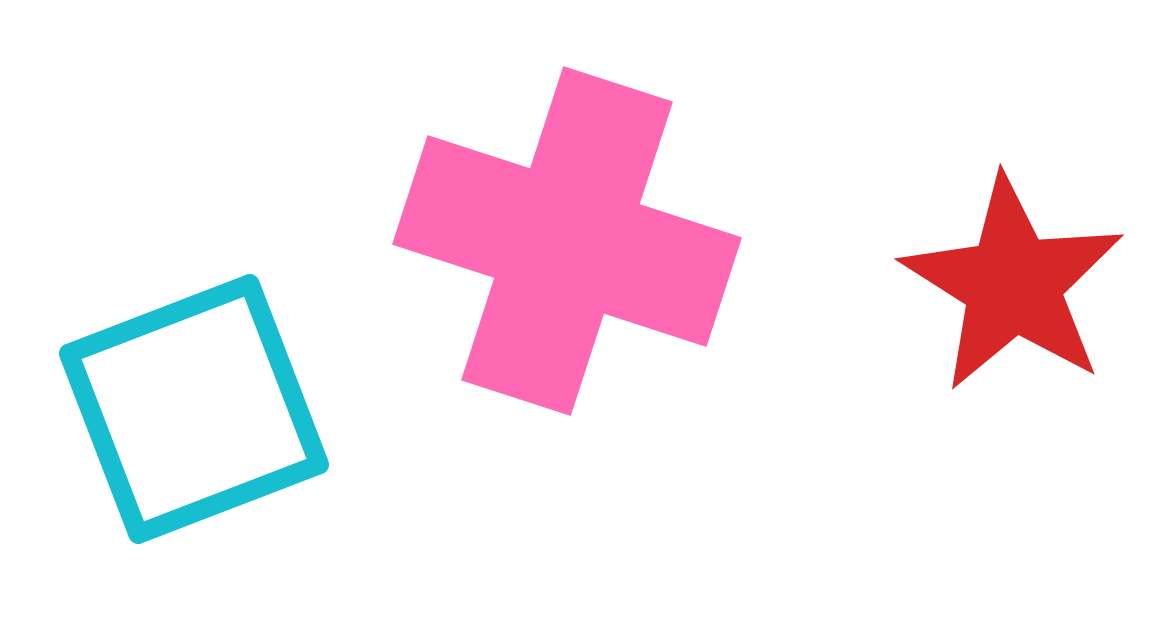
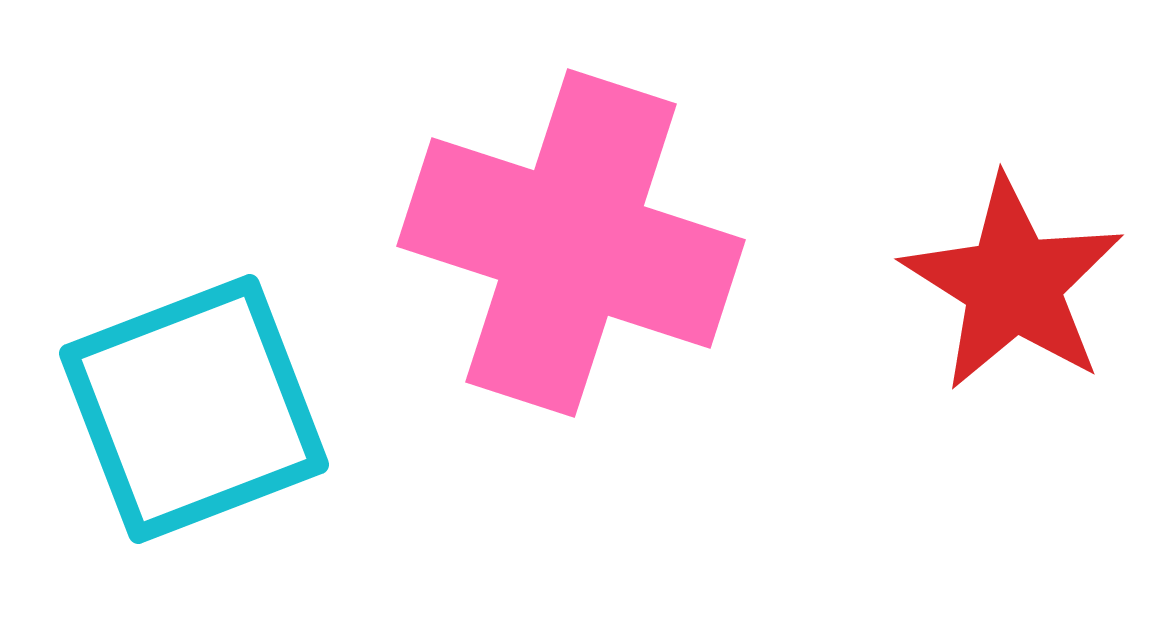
pink cross: moved 4 px right, 2 px down
